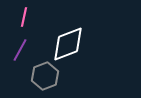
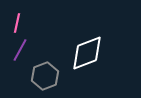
pink line: moved 7 px left, 6 px down
white diamond: moved 19 px right, 9 px down
